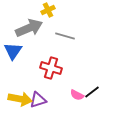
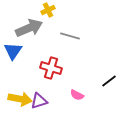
gray line: moved 5 px right
black line: moved 17 px right, 11 px up
purple triangle: moved 1 px right, 1 px down
